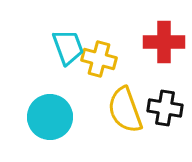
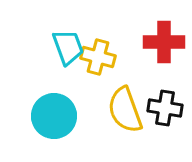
yellow cross: moved 1 px left, 2 px up
cyan circle: moved 4 px right, 1 px up
